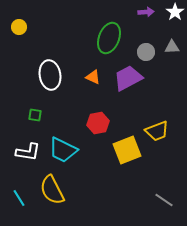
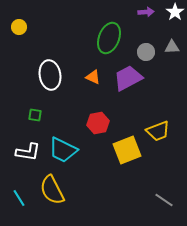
yellow trapezoid: moved 1 px right
